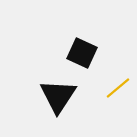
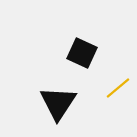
black triangle: moved 7 px down
